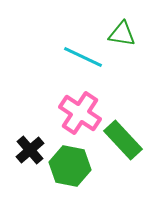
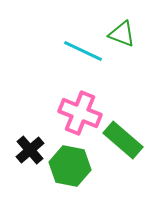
green triangle: rotated 12 degrees clockwise
cyan line: moved 6 px up
pink cross: rotated 12 degrees counterclockwise
green rectangle: rotated 6 degrees counterclockwise
